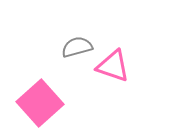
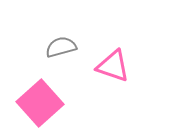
gray semicircle: moved 16 px left
